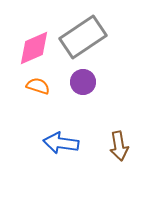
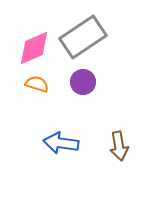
orange semicircle: moved 1 px left, 2 px up
